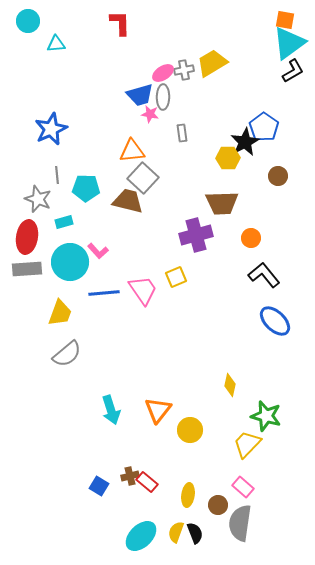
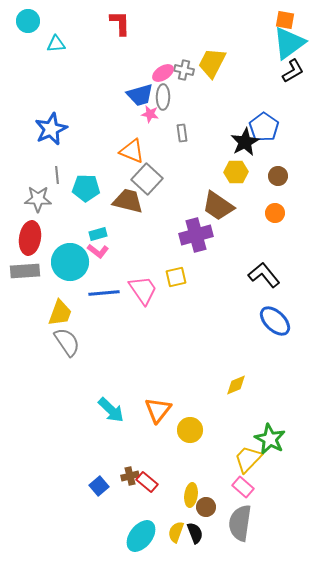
yellow trapezoid at (212, 63): rotated 32 degrees counterclockwise
gray cross at (184, 70): rotated 24 degrees clockwise
orange triangle at (132, 151): rotated 28 degrees clockwise
yellow hexagon at (228, 158): moved 8 px right, 14 px down
gray square at (143, 178): moved 4 px right, 1 px down
gray star at (38, 199): rotated 20 degrees counterclockwise
brown trapezoid at (222, 203): moved 4 px left, 3 px down; rotated 36 degrees clockwise
cyan rectangle at (64, 222): moved 34 px right, 12 px down
red ellipse at (27, 237): moved 3 px right, 1 px down
orange circle at (251, 238): moved 24 px right, 25 px up
pink L-shape at (98, 251): rotated 10 degrees counterclockwise
gray rectangle at (27, 269): moved 2 px left, 2 px down
yellow square at (176, 277): rotated 10 degrees clockwise
gray semicircle at (67, 354): moved 12 px up; rotated 84 degrees counterclockwise
yellow diamond at (230, 385): moved 6 px right; rotated 55 degrees clockwise
cyan arrow at (111, 410): rotated 28 degrees counterclockwise
green star at (266, 416): moved 4 px right, 23 px down; rotated 12 degrees clockwise
yellow trapezoid at (247, 444): moved 1 px right, 15 px down
blue square at (99, 486): rotated 18 degrees clockwise
yellow ellipse at (188, 495): moved 3 px right
brown circle at (218, 505): moved 12 px left, 2 px down
cyan ellipse at (141, 536): rotated 8 degrees counterclockwise
